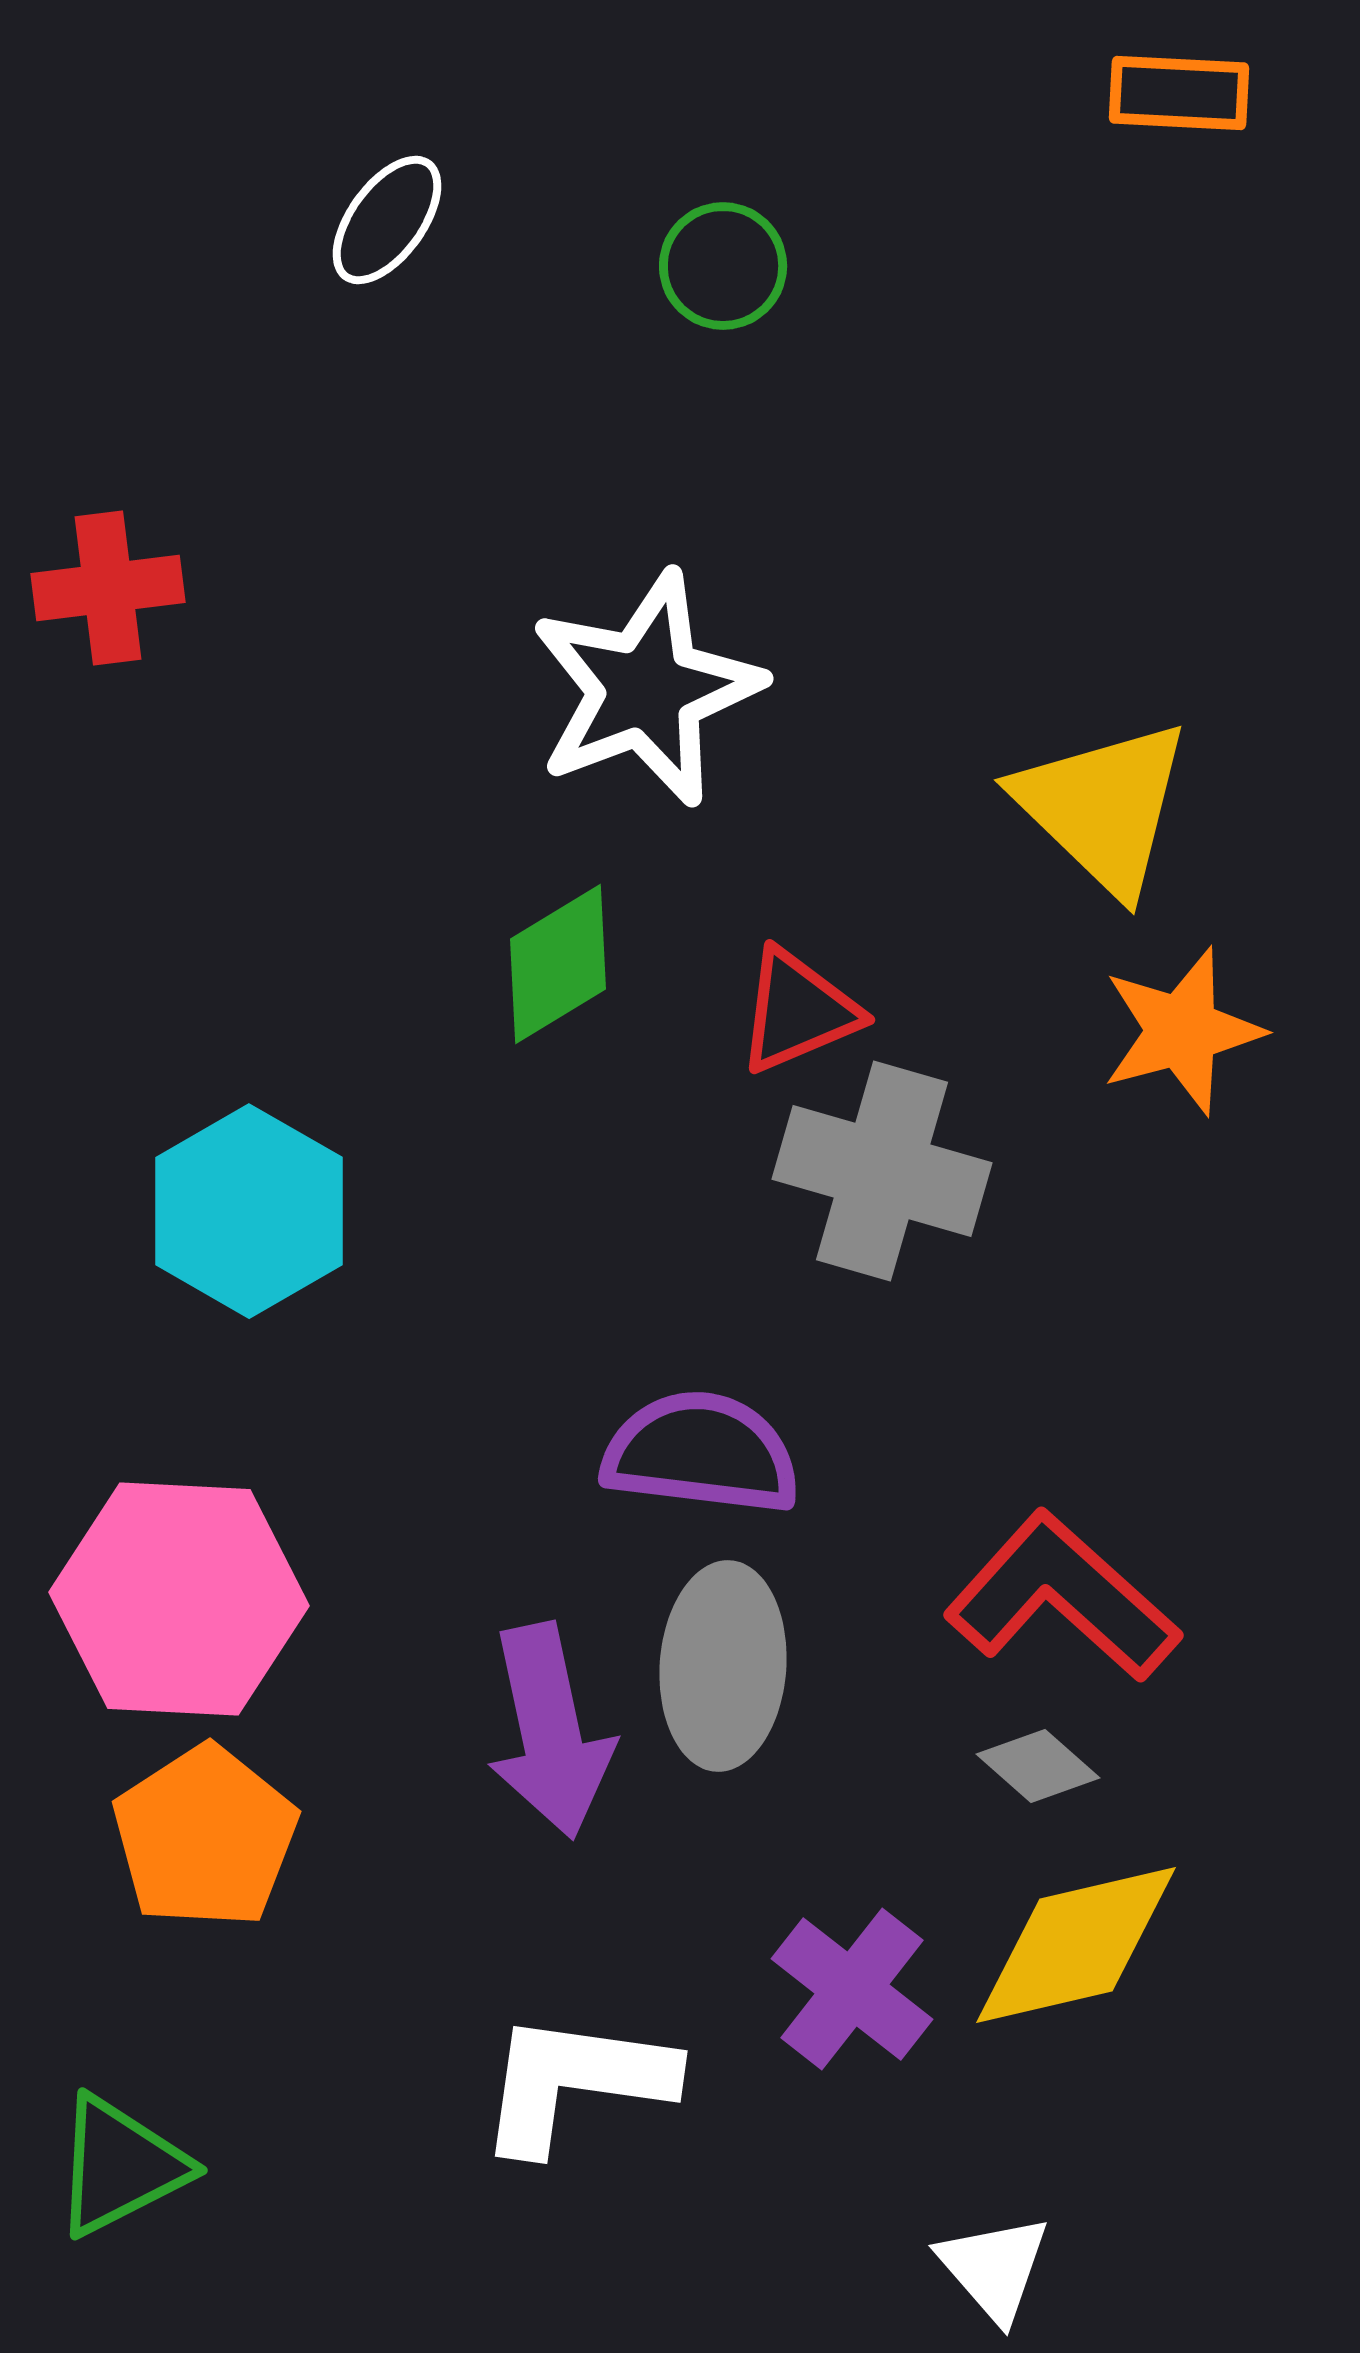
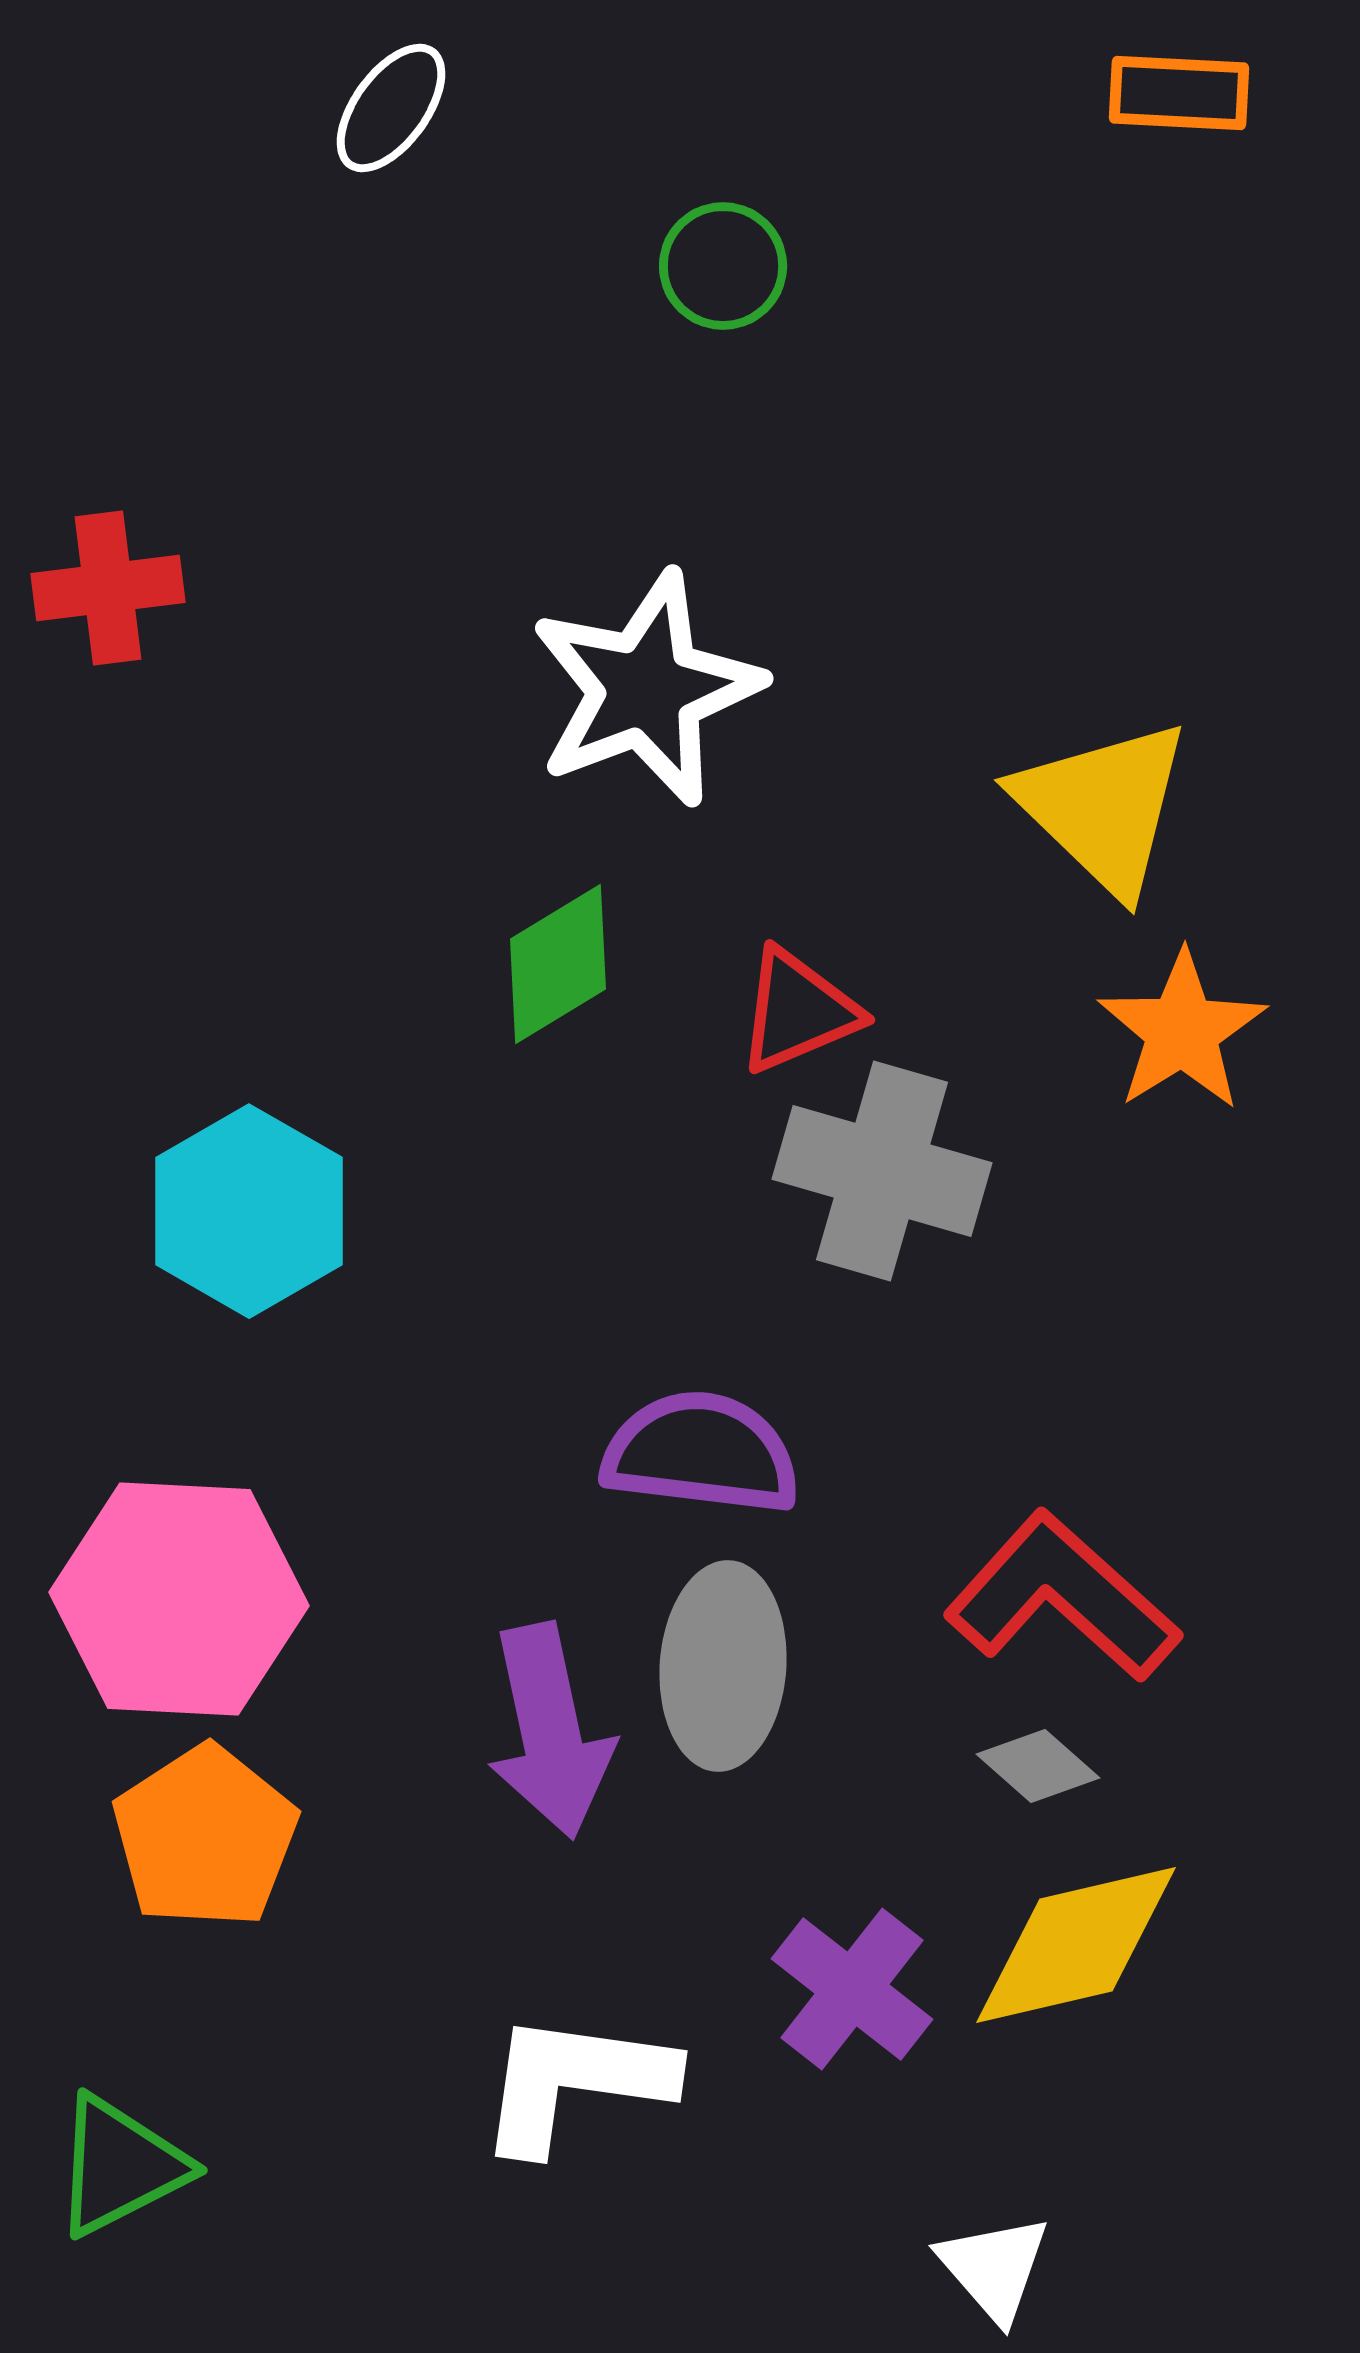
white ellipse: moved 4 px right, 112 px up
orange star: rotated 17 degrees counterclockwise
